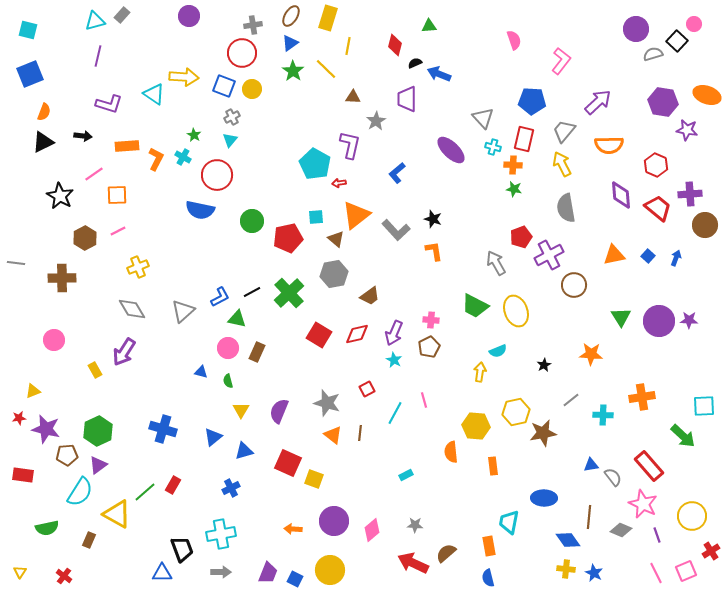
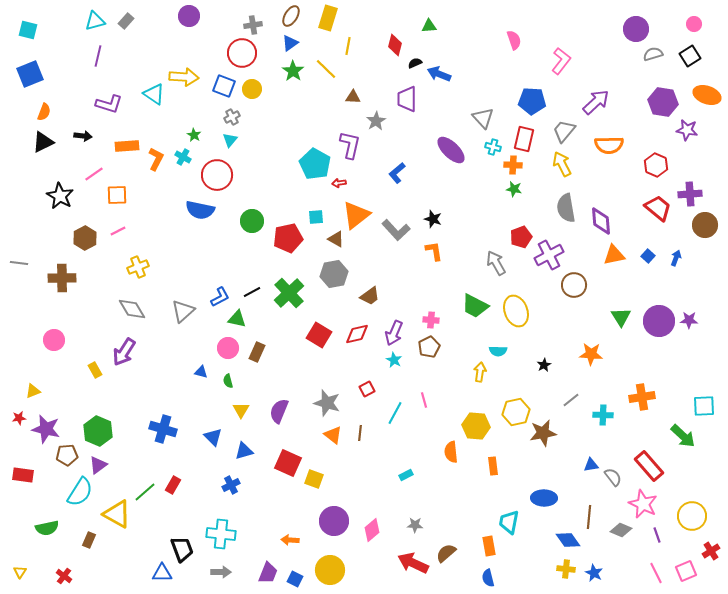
gray rectangle at (122, 15): moved 4 px right, 6 px down
black square at (677, 41): moved 13 px right, 15 px down; rotated 15 degrees clockwise
purple arrow at (598, 102): moved 2 px left
purple diamond at (621, 195): moved 20 px left, 26 px down
brown triangle at (336, 239): rotated 12 degrees counterclockwise
gray line at (16, 263): moved 3 px right
cyan semicircle at (498, 351): rotated 24 degrees clockwise
green hexagon at (98, 431): rotated 12 degrees counterclockwise
blue triangle at (213, 437): rotated 36 degrees counterclockwise
blue cross at (231, 488): moved 3 px up
orange arrow at (293, 529): moved 3 px left, 11 px down
cyan cross at (221, 534): rotated 16 degrees clockwise
